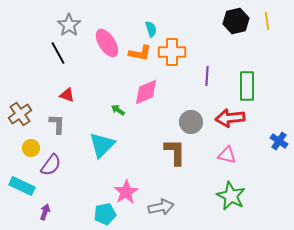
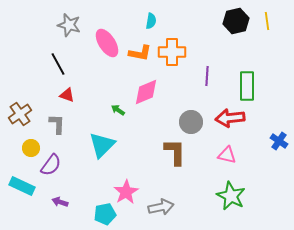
gray star: rotated 20 degrees counterclockwise
cyan semicircle: moved 8 px up; rotated 28 degrees clockwise
black line: moved 11 px down
purple arrow: moved 15 px right, 10 px up; rotated 91 degrees counterclockwise
